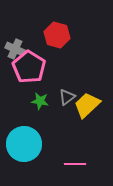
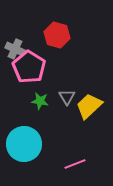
gray triangle: rotated 24 degrees counterclockwise
yellow trapezoid: moved 2 px right, 1 px down
pink line: rotated 20 degrees counterclockwise
